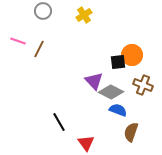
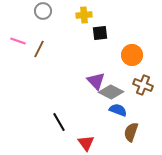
yellow cross: rotated 28 degrees clockwise
black square: moved 18 px left, 29 px up
purple triangle: moved 2 px right
